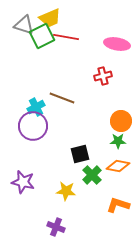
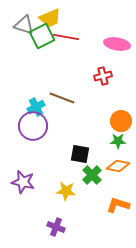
black square: rotated 24 degrees clockwise
